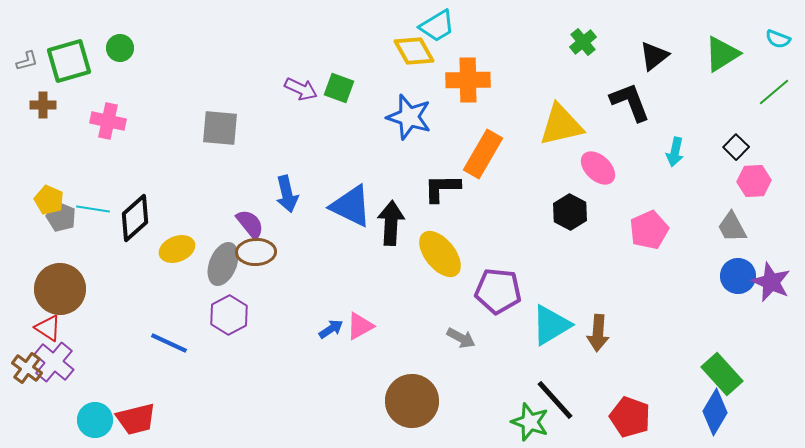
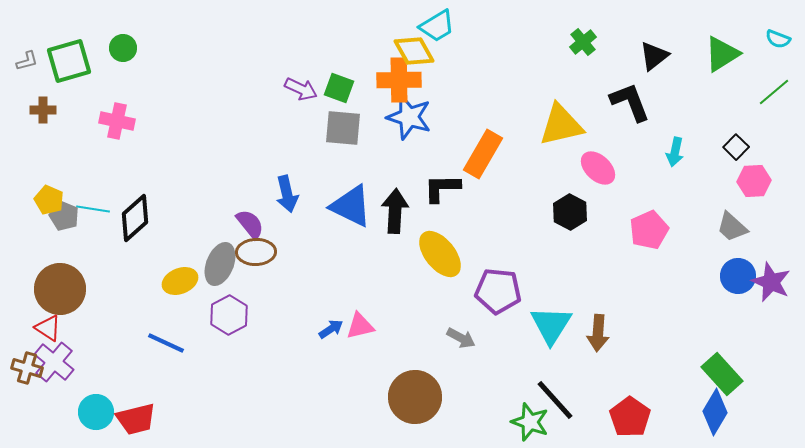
green circle at (120, 48): moved 3 px right
orange cross at (468, 80): moved 69 px left
brown cross at (43, 105): moved 5 px down
pink cross at (108, 121): moved 9 px right
gray square at (220, 128): moved 123 px right
gray pentagon at (61, 217): moved 3 px right, 1 px up
black arrow at (391, 223): moved 4 px right, 12 px up
gray trapezoid at (732, 227): rotated 20 degrees counterclockwise
yellow ellipse at (177, 249): moved 3 px right, 32 px down
gray ellipse at (223, 264): moved 3 px left
cyan triangle at (551, 325): rotated 27 degrees counterclockwise
pink triangle at (360, 326): rotated 16 degrees clockwise
blue line at (169, 343): moved 3 px left
brown cross at (27, 368): rotated 20 degrees counterclockwise
brown circle at (412, 401): moved 3 px right, 4 px up
red pentagon at (630, 417): rotated 15 degrees clockwise
cyan circle at (95, 420): moved 1 px right, 8 px up
